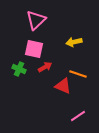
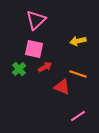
yellow arrow: moved 4 px right, 1 px up
green cross: rotated 24 degrees clockwise
red triangle: moved 1 px left, 1 px down
